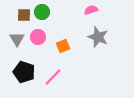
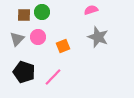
gray triangle: rotated 14 degrees clockwise
